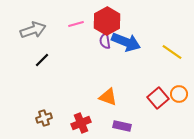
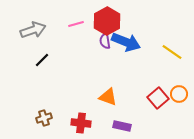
red cross: rotated 30 degrees clockwise
